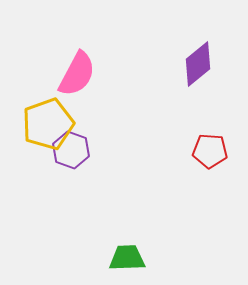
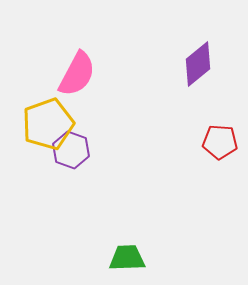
red pentagon: moved 10 px right, 9 px up
